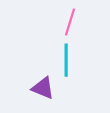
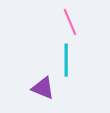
pink line: rotated 40 degrees counterclockwise
